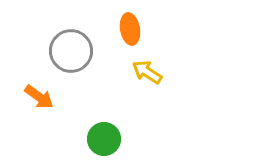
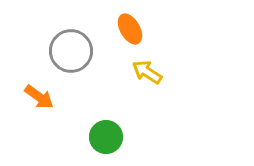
orange ellipse: rotated 20 degrees counterclockwise
green circle: moved 2 px right, 2 px up
